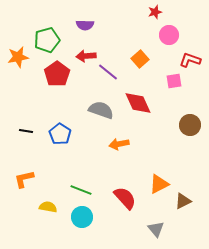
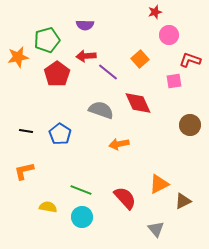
orange L-shape: moved 8 px up
